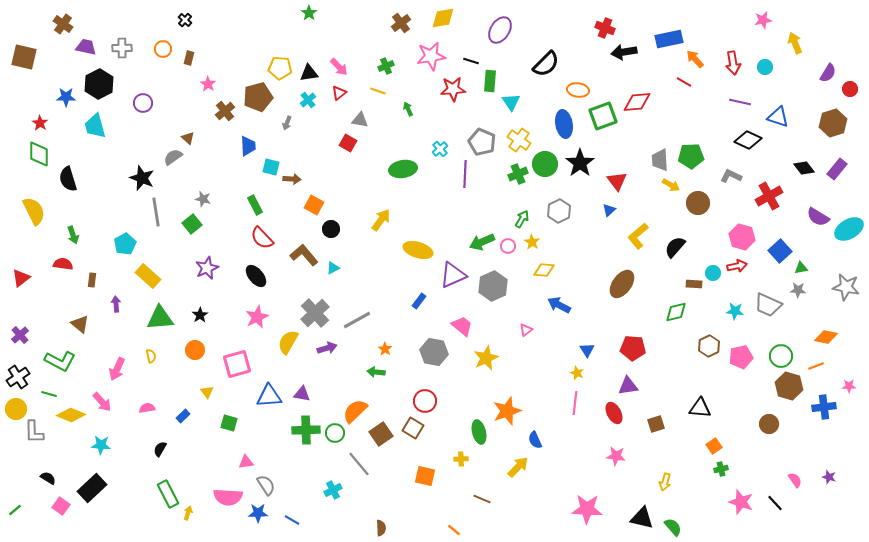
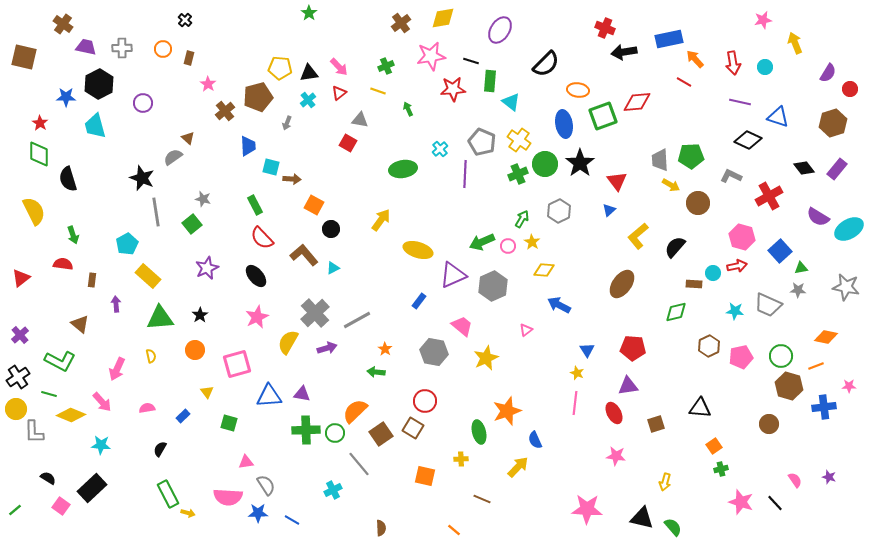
cyan triangle at (511, 102): rotated 18 degrees counterclockwise
cyan pentagon at (125, 244): moved 2 px right
yellow arrow at (188, 513): rotated 88 degrees clockwise
